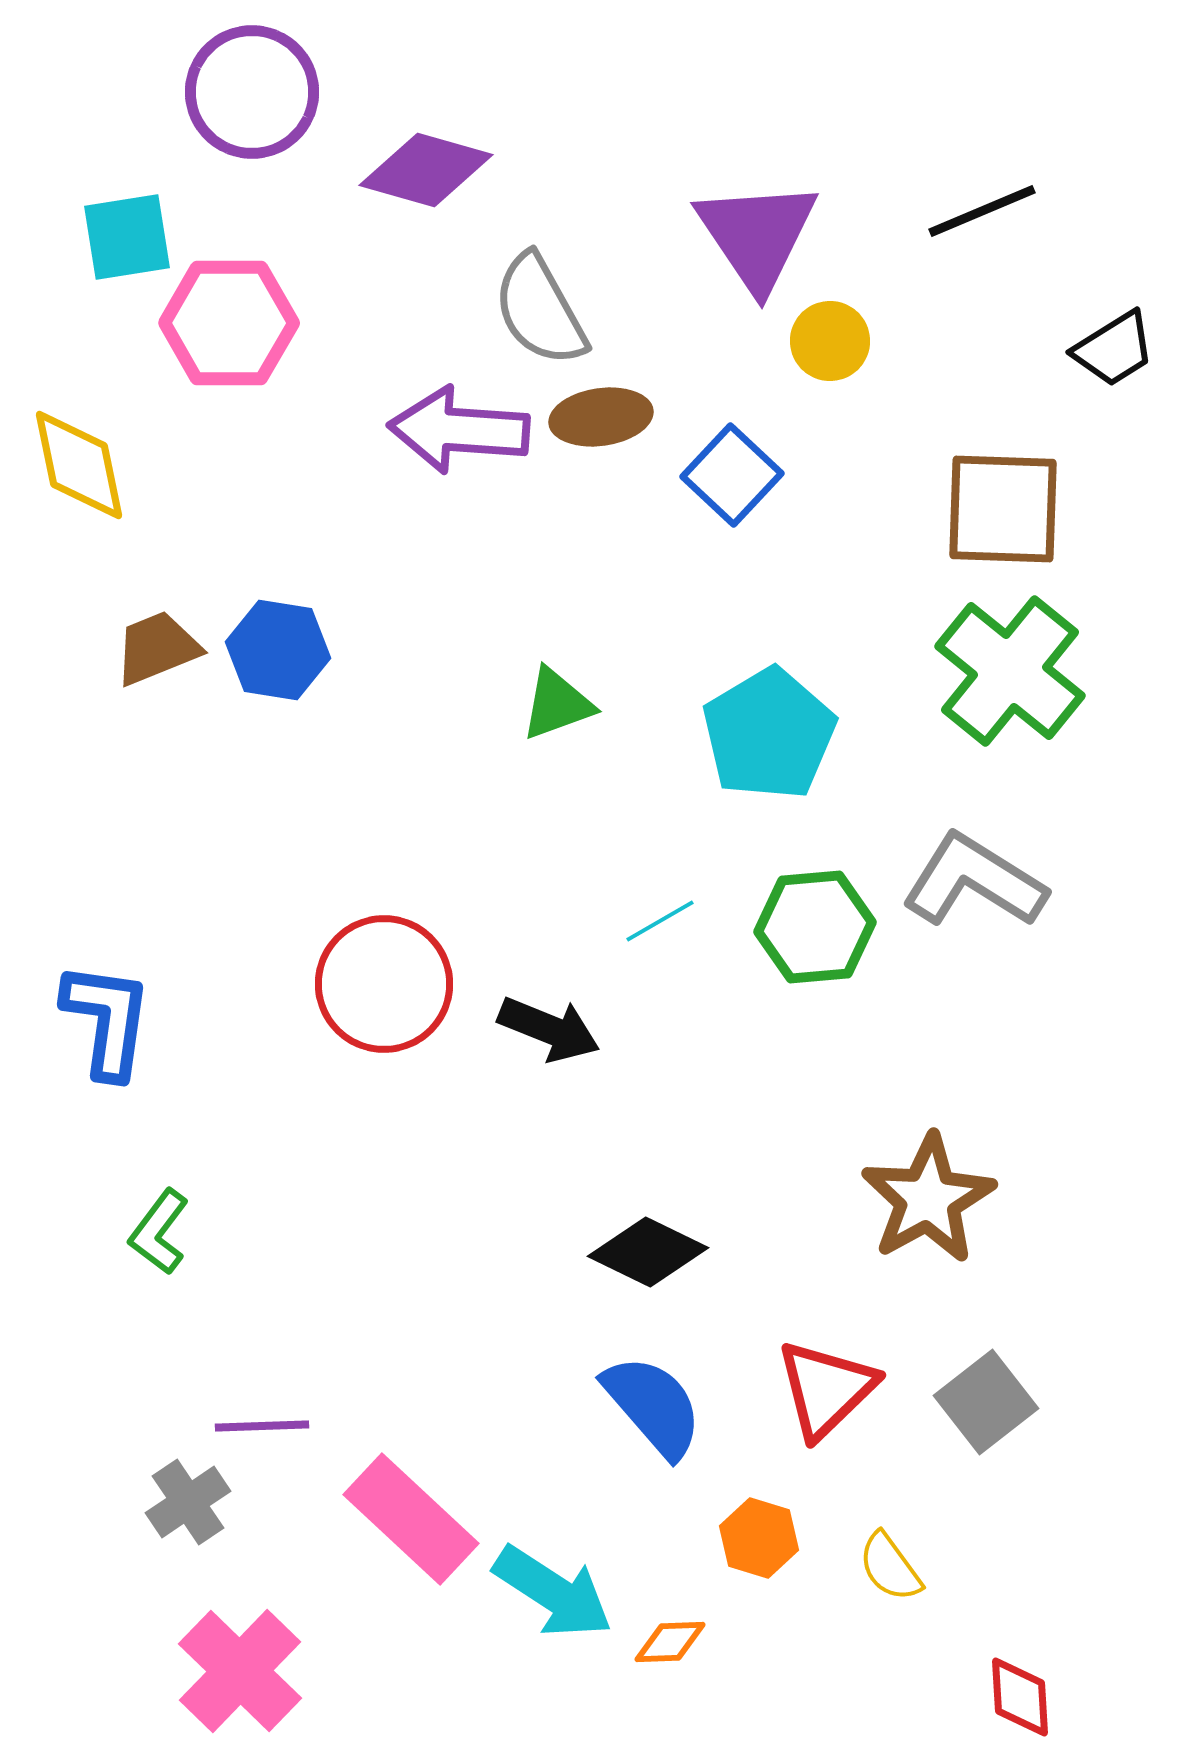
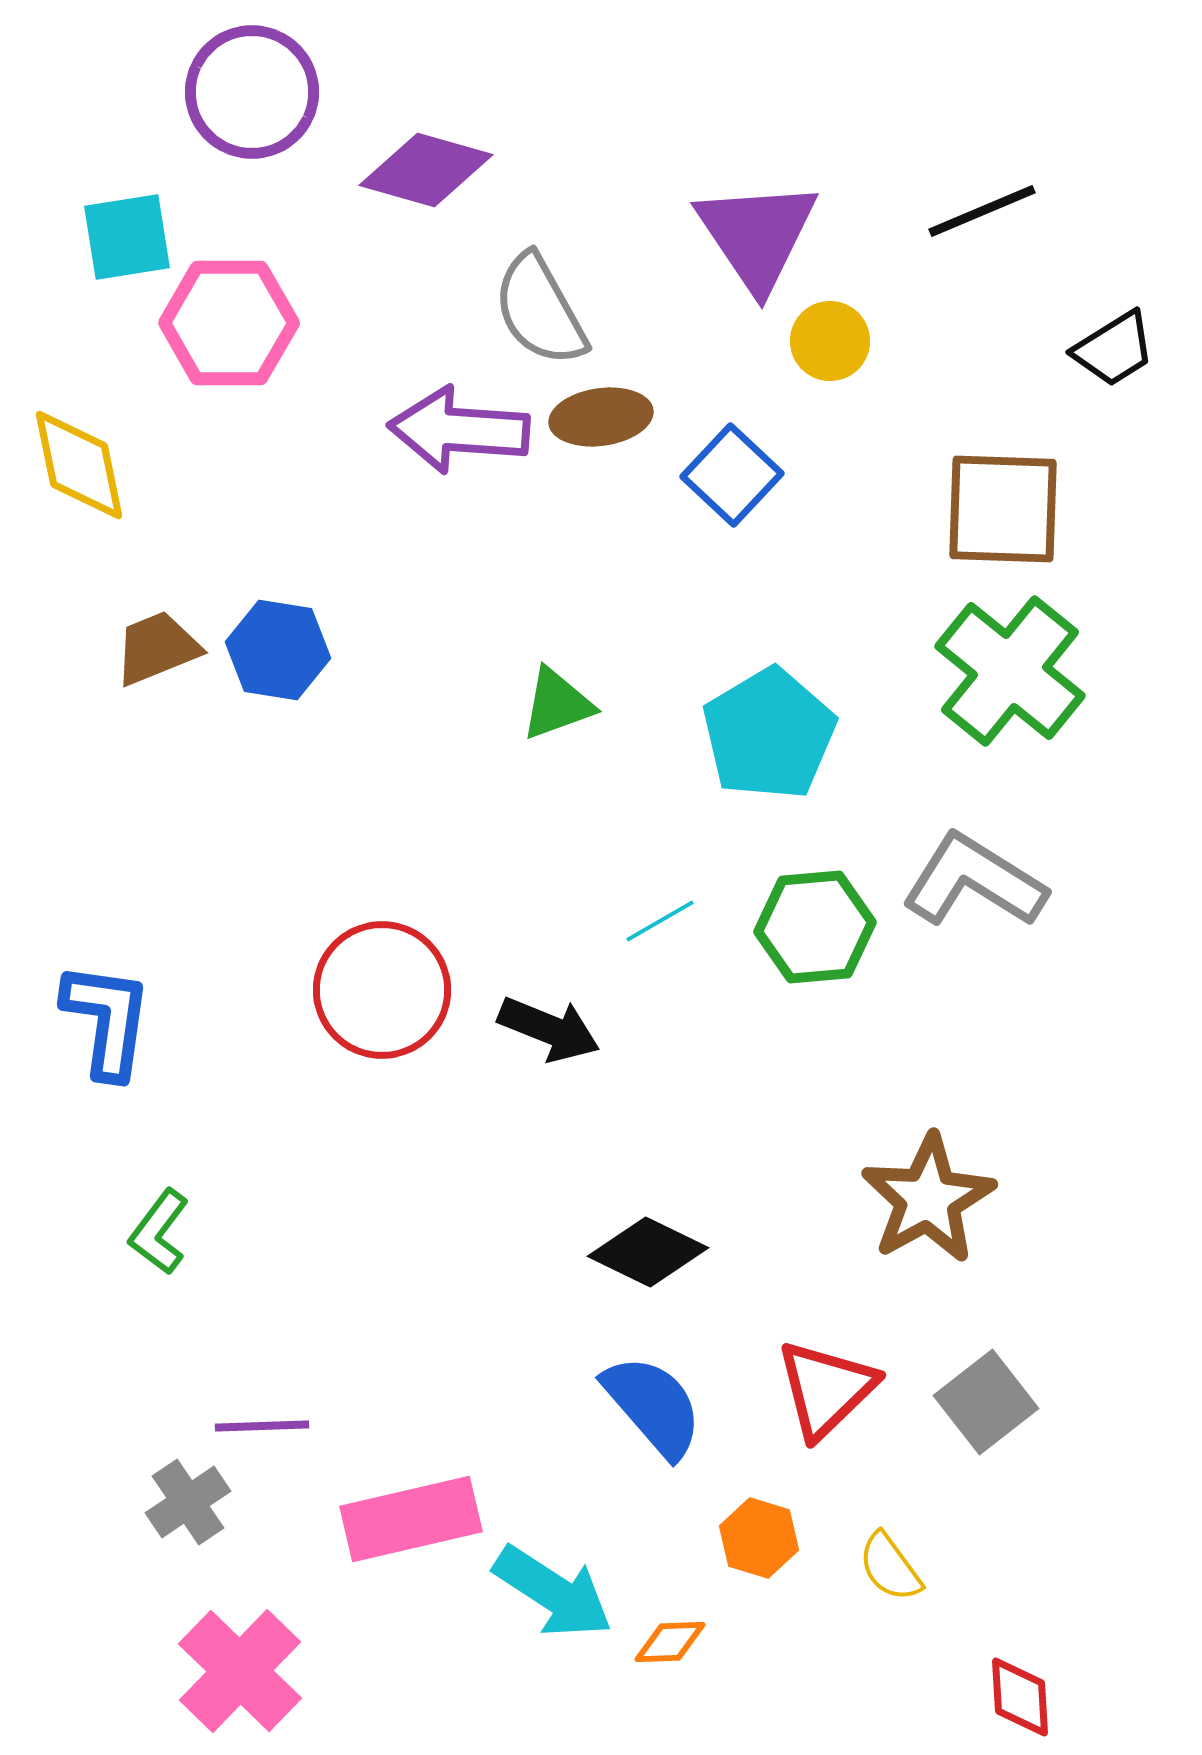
red circle: moved 2 px left, 6 px down
pink rectangle: rotated 56 degrees counterclockwise
